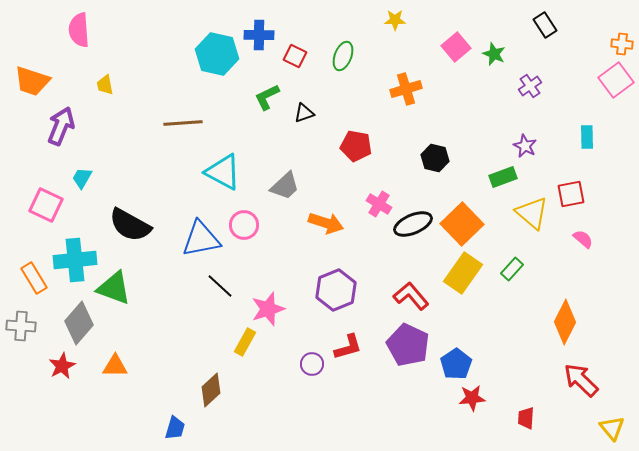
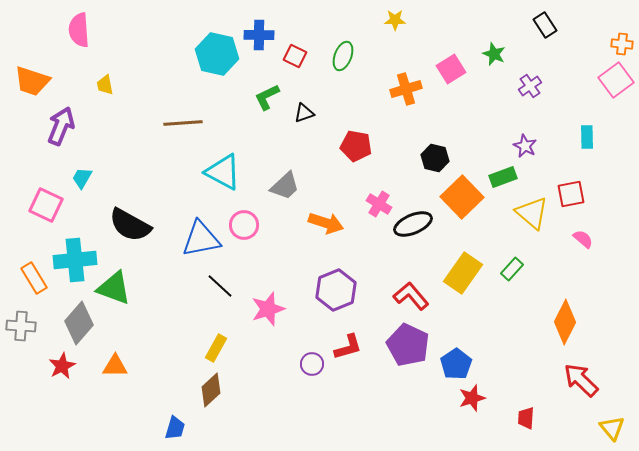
pink square at (456, 47): moved 5 px left, 22 px down; rotated 8 degrees clockwise
orange square at (462, 224): moved 27 px up
yellow rectangle at (245, 342): moved 29 px left, 6 px down
red star at (472, 398): rotated 12 degrees counterclockwise
